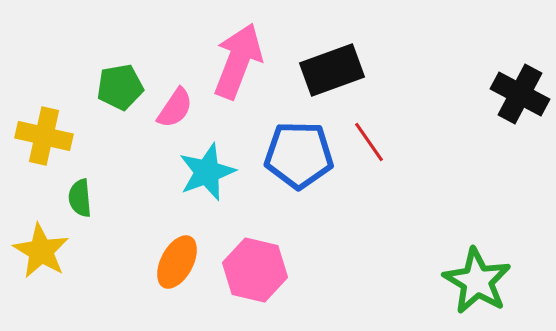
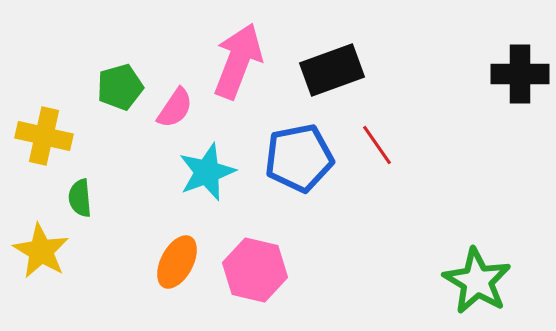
green pentagon: rotated 6 degrees counterclockwise
black cross: moved 20 px up; rotated 28 degrees counterclockwise
red line: moved 8 px right, 3 px down
blue pentagon: moved 3 px down; rotated 12 degrees counterclockwise
